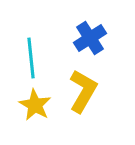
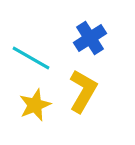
cyan line: rotated 54 degrees counterclockwise
yellow star: rotated 20 degrees clockwise
